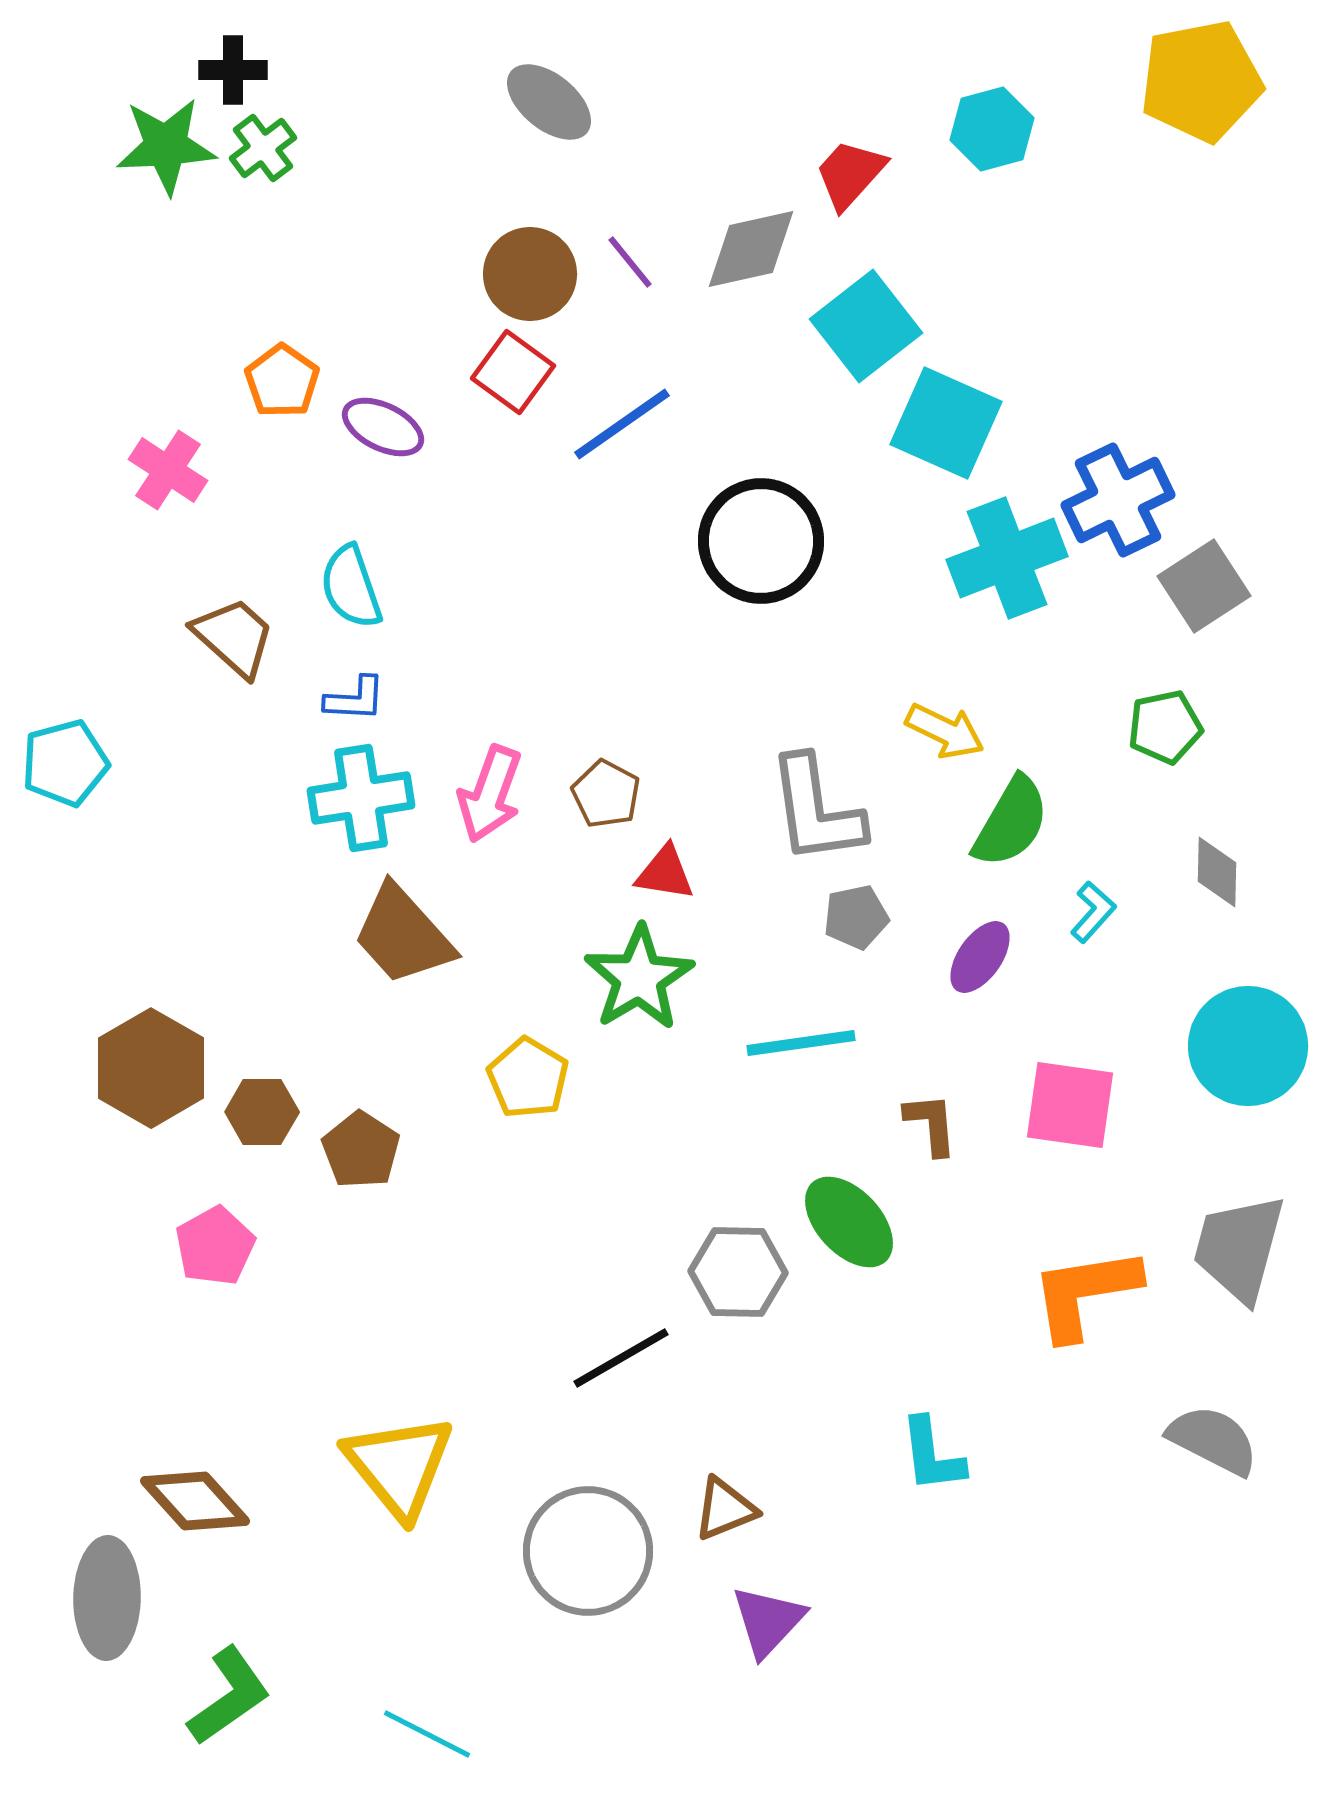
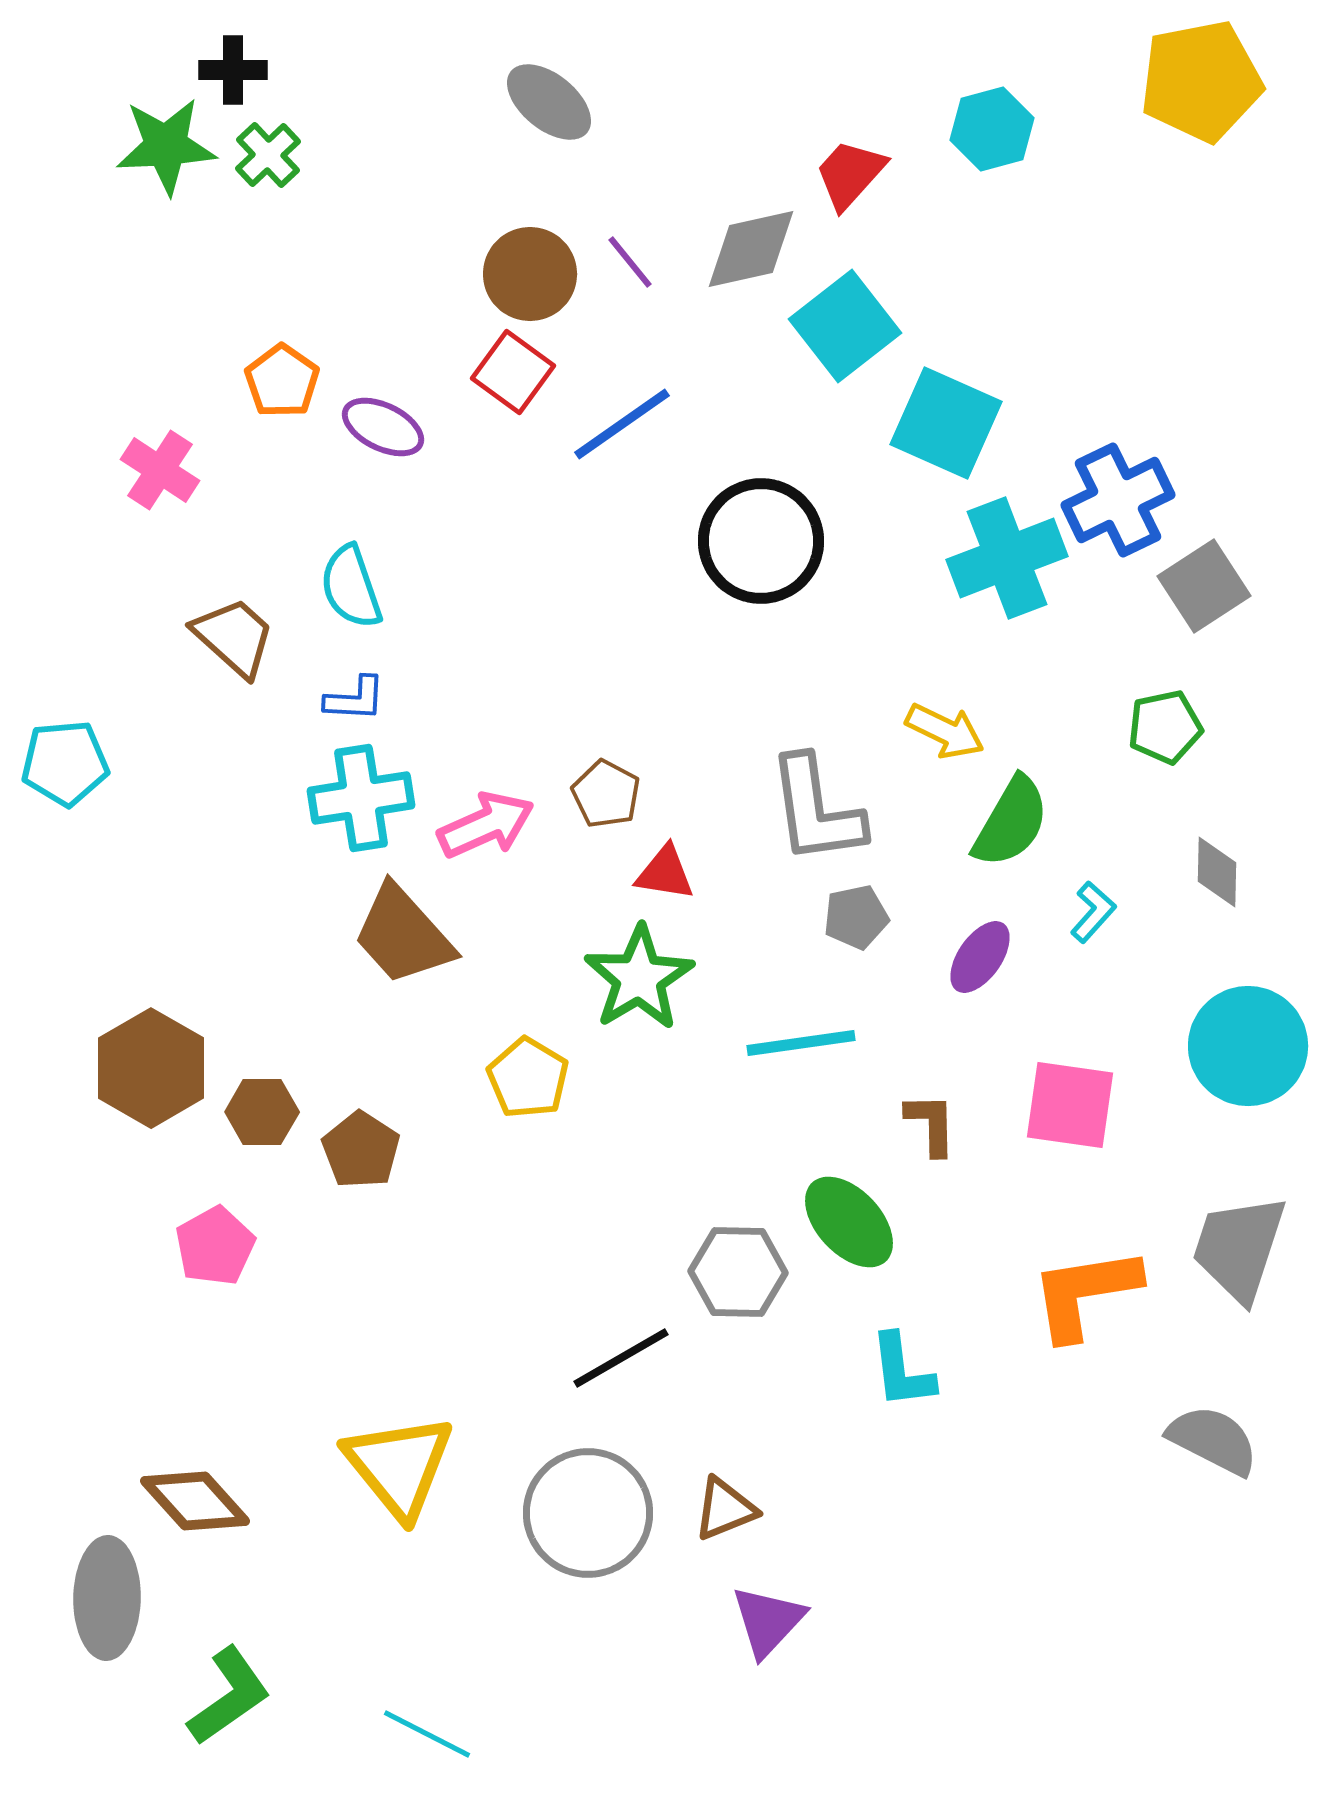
green cross at (263, 148): moved 5 px right, 7 px down; rotated 6 degrees counterclockwise
cyan square at (866, 326): moved 21 px left
pink cross at (168, 470): moved 8 px left
cyan pentagon at (65, 763): rotated 10 degrees clockwise
pink arrow at (490, 794): moved 4 px left, 31 px down; rotated 134 degrees counterclockwise
brown L-shape at (931, 1124): rotated 4 degrees clockwise
gray trapezoid at (1239, 1248): rotated 3 degrees clockwise
cyan L-shape at (932, 1455): moved 30 px left, 84 px up
gray circle at (588, 1551): moved 38 px up
